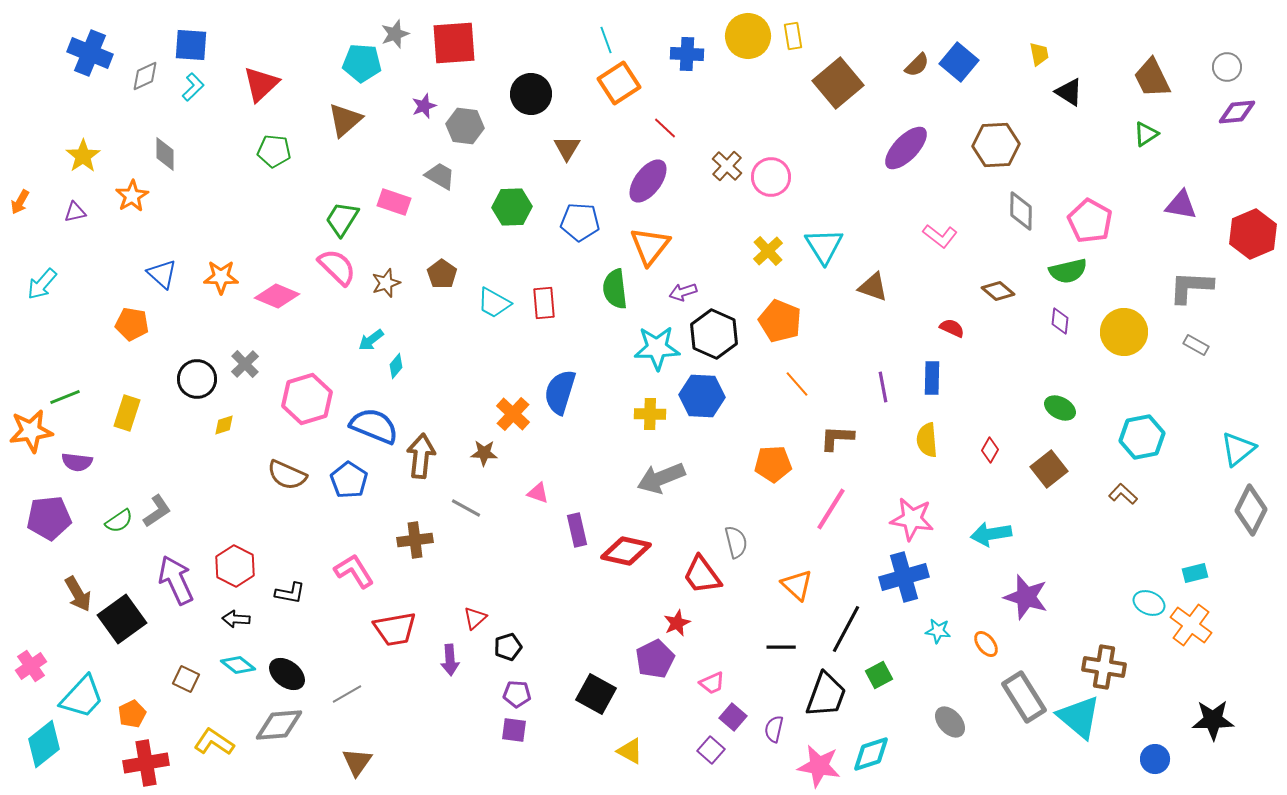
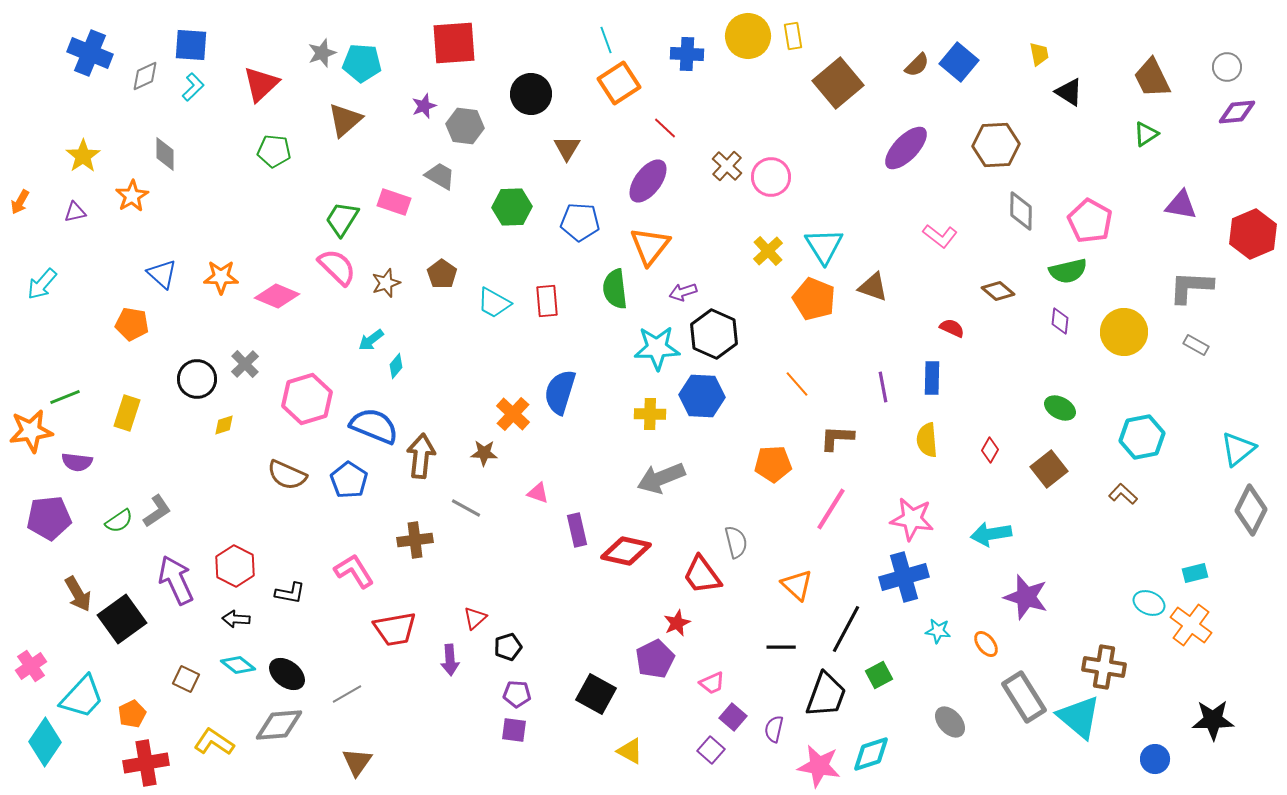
gray star at (395, 34): moved 73 px left, 19 px down
red rectangle at (544, 303): moved 3 px right, 2 px up
orange pentagon at (780, 321): moved 34 px right, 22 px up
cyan diamond at (44, 744): moved 1 px right, 2 px up; rotated 18 degrees counterclockwise
